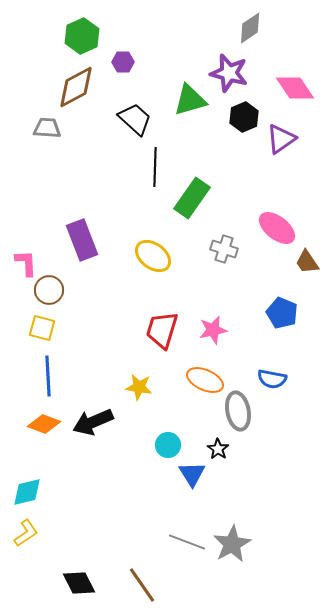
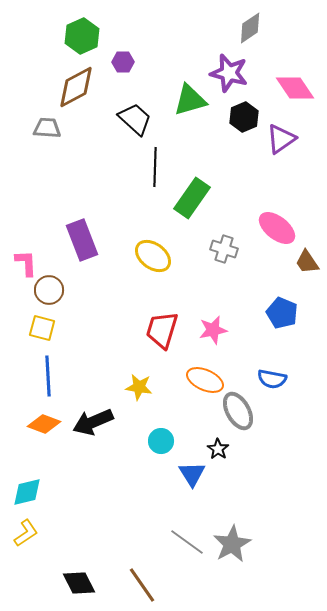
gray ellipse: rotated 18 degrees counterclockwise
cyan circle: moved 7 px left, 4 px up
gray line: rotated 15 degrees clockwise
